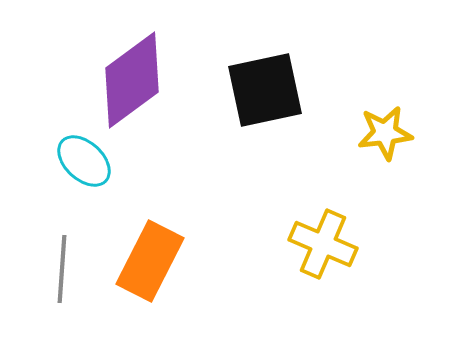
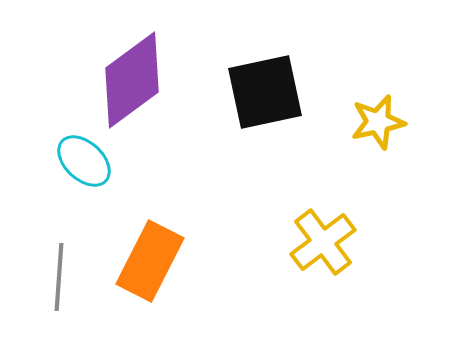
black square: moved 2 px down
yellow star: moved 7 px left, 11 px up; rotated 6 degrees counterclockwise
yellow cross: moved 2 px up; rotated 30 degrees clockwise
gray line: moved 3 px left, 8 px down
